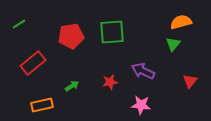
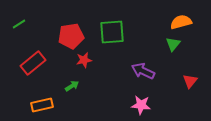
red star: moved 26 px left, 22 px up
